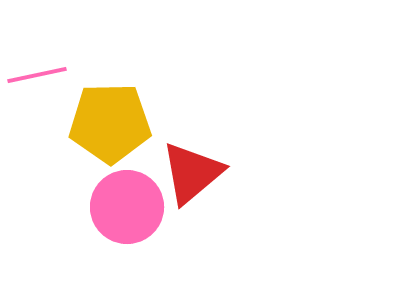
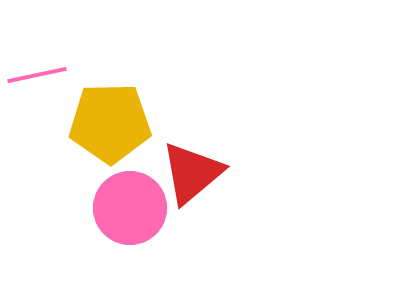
pink circle: moved 3 px right, 1 px down
